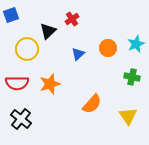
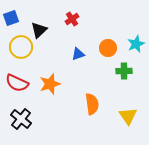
blue square: moved 3 px down
black triangle: moved 9 px left, 1 px up
yellow circle: moved 6 px left, 2 px up
blue triangle: rotated 24 degrees clockwise
green cross: moved 8 px left, 6 px up; rotated 14 degrees counterclockwise
red semicircle: rotated 25 degrees clockwise
orange semicircle: rotated 50 degrees counterclockwise
